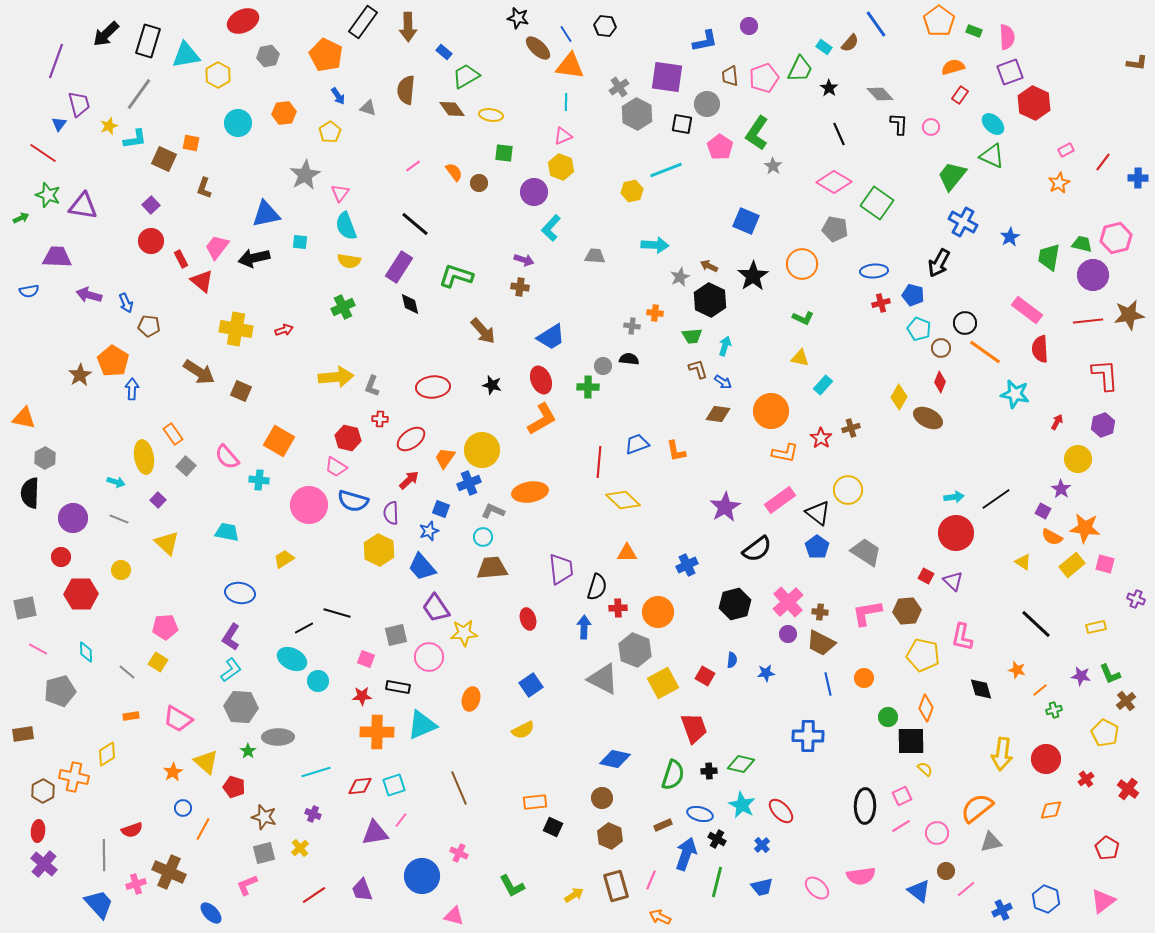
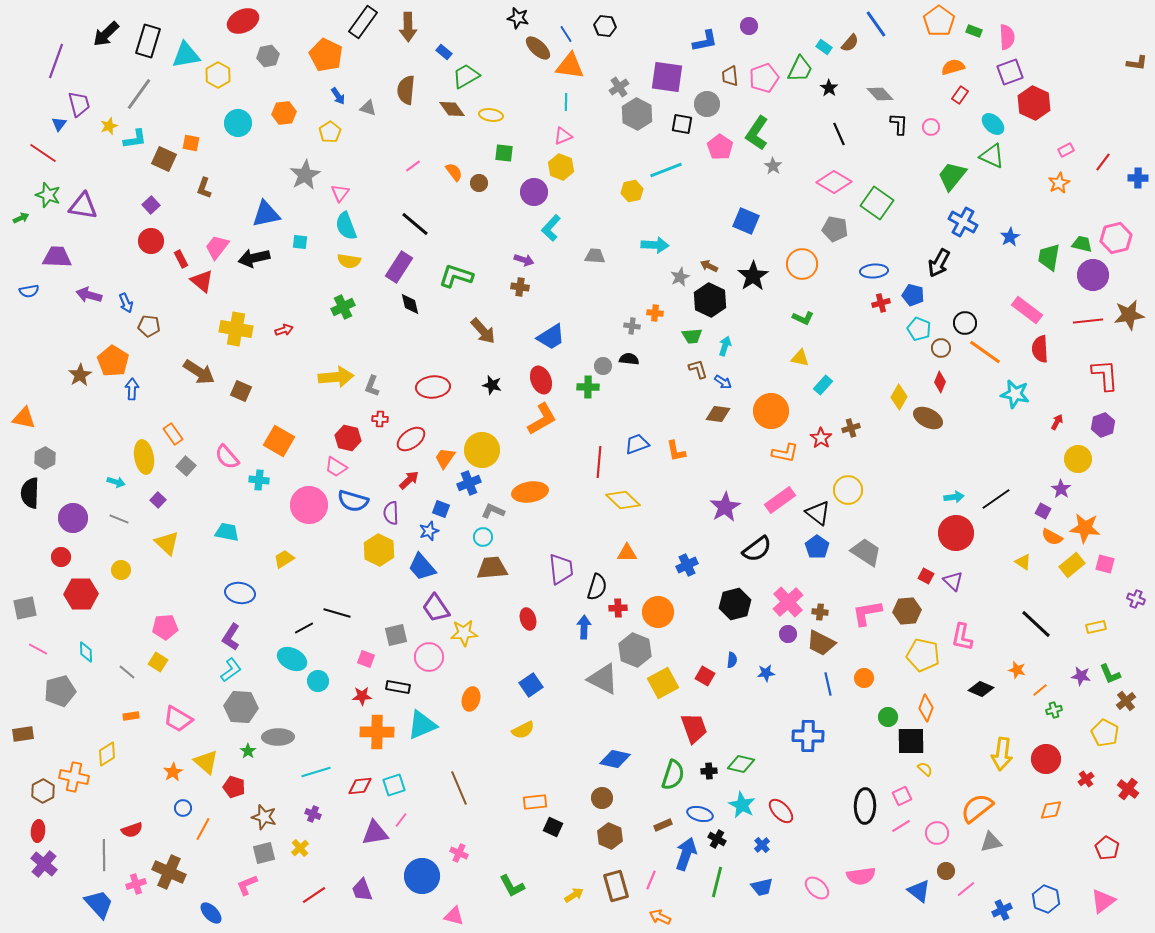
black diamond at (981, 689): rotated 50 degrees counterclockwise
